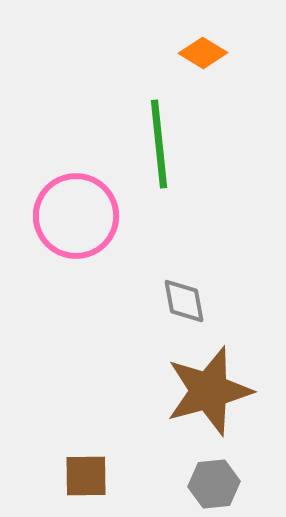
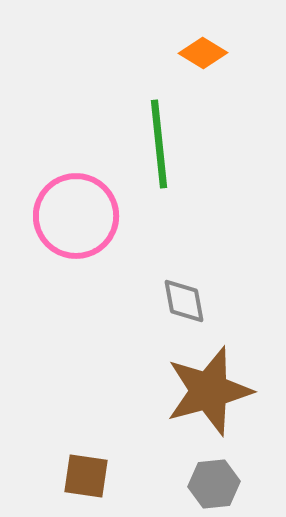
brown square: rotated 9 degrees clockwise
